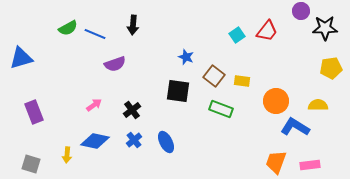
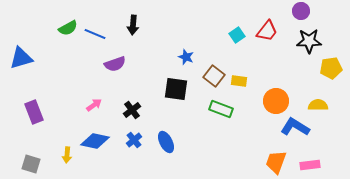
black star: moved 16 px left, 13 px down
yellow rectangle: moved 3 px left
black square: moved 2 px left, 2 px up
